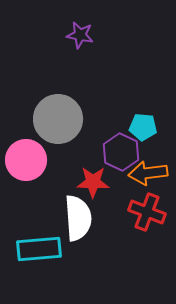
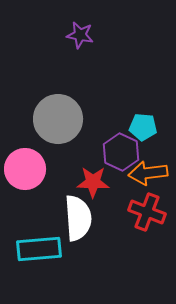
pink circle: moved 1 px left, 9 px down
